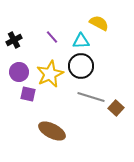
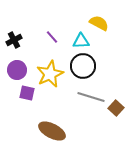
black circle: moved 2 px right
purple circle: moved 2 px left, 2 px up
purple square: moved 1 px left, 1 px up
